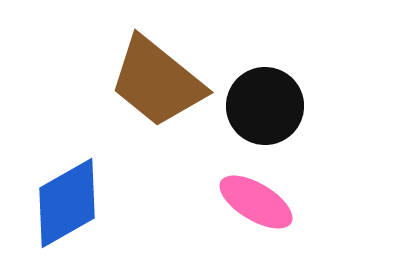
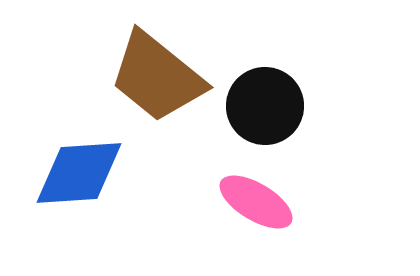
brown trapezoid: moved 5 px up
blue diamond: moved 12 px right, 30 px up; rotated 26 degrees clockwise
